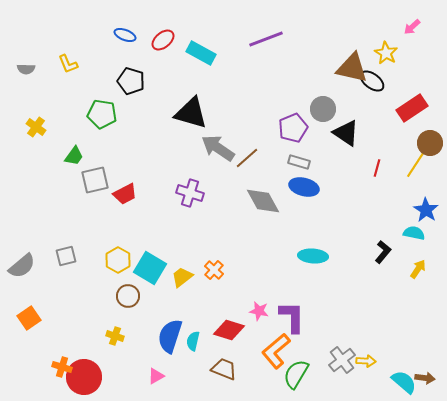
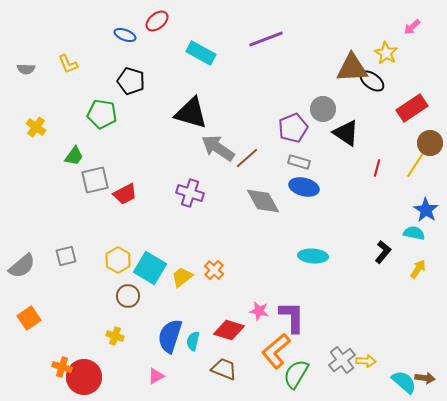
red ellipse at (163, 40): moved 6 px left, 19 px up
brown triangle at (352, 68): rotated 16 degrees counterclockwise
